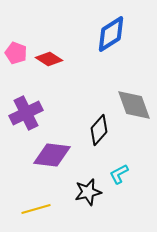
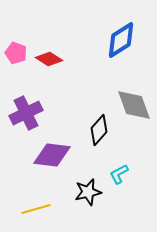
blue diamond: moved 10 px right, 6 px down
